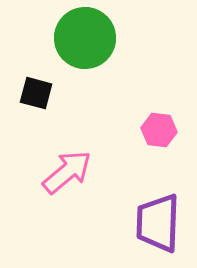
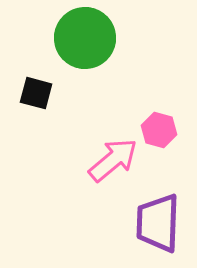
pink hexagon: rotated 8 degrees clockwise
pink arrow: moved 46 px right, 12 px up
